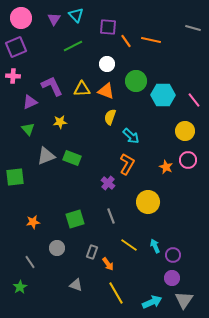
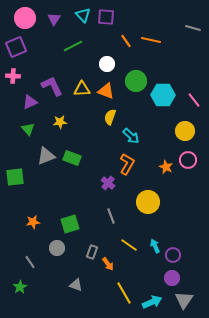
cyan triangle at (76, 15): moved 7 px right
pink circle at (21, 18): moved 4 px right
purple square at (108, 27): moved 2 px left, 10 px up
green square at (75, 219): moved 5 px left, 5 px down
yellow line at (116, 293): moved 8 px right
